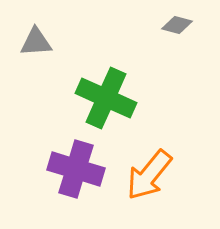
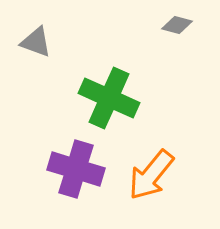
gray triangle: rotated 24 degrees clockwise
green cross: moved 3 px right
orange arrow: moved 2 px right
